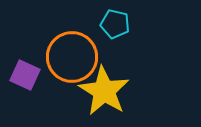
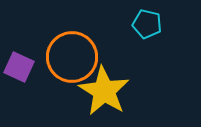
cyan pentagon: moved 32 px right
purple square: moved 6 px left, 8 px up
